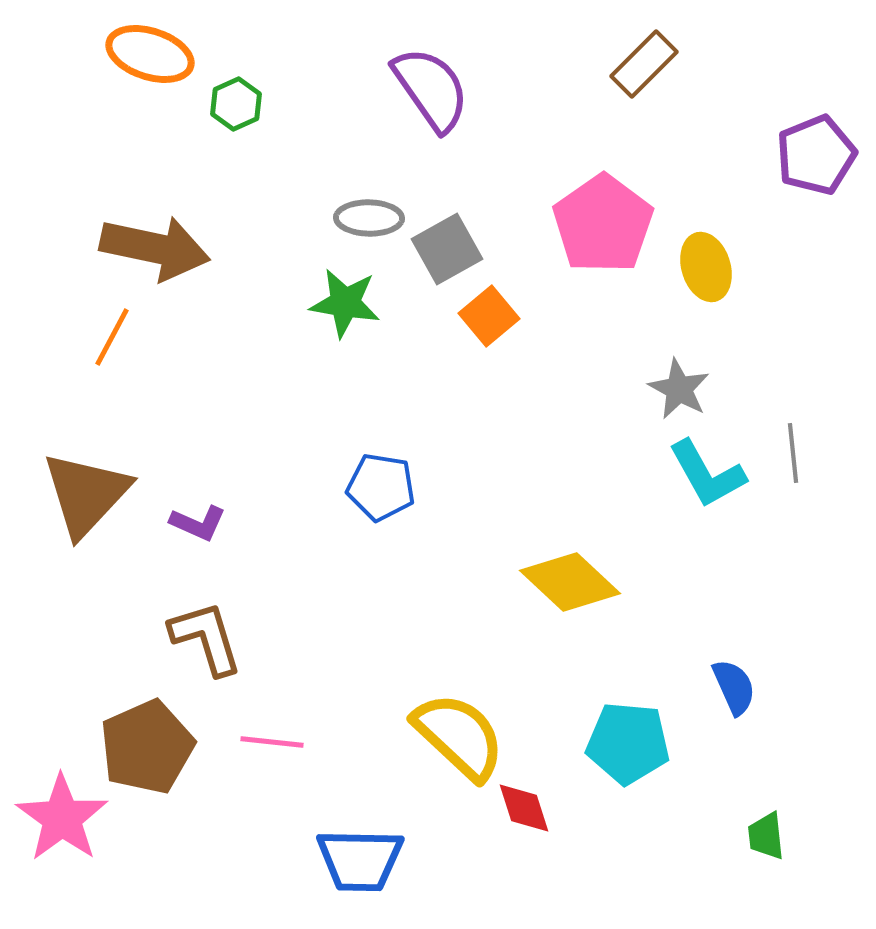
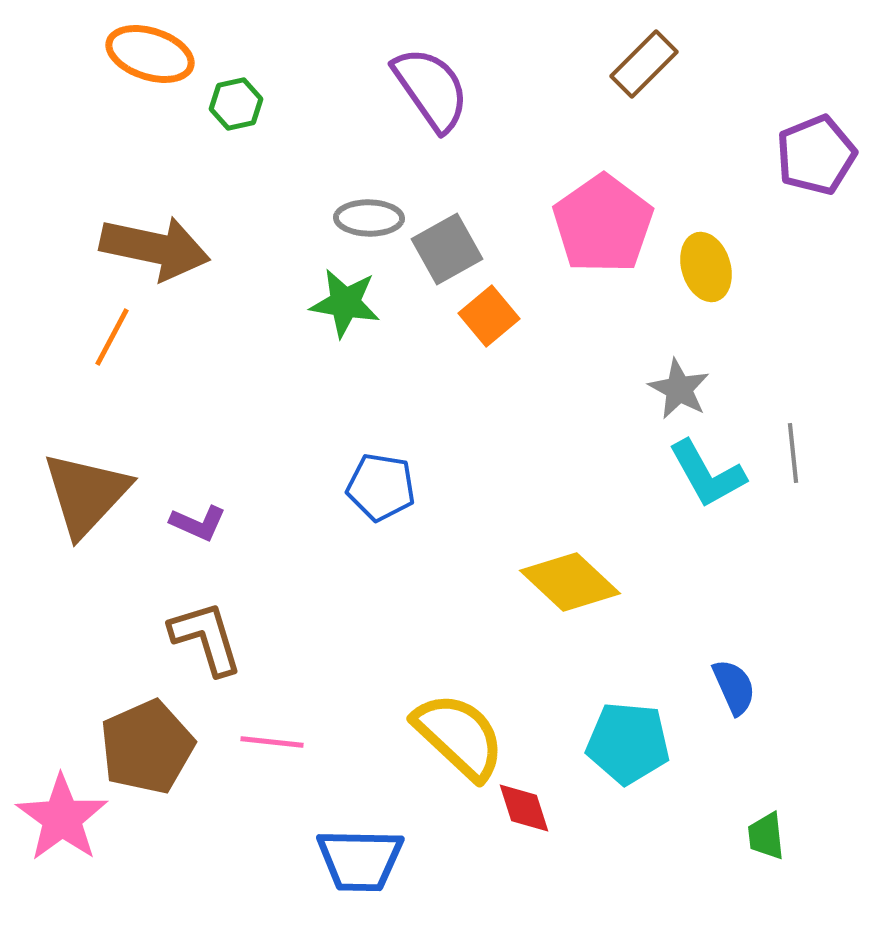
green hexagon: rotated 12 degrees clockwise
